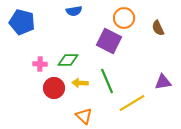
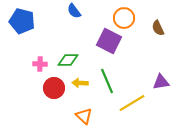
blue semicircle: rotated 63 degrees clockwise
blue pentagon: moved 1 px up
purple triangle: moved 2 px left
